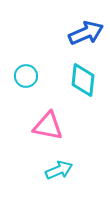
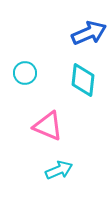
blue arrow: moved 3 px right
cyan circle: moved 1 px left, 3 px up
pink triangle: rotated 12 degrees clockwise
